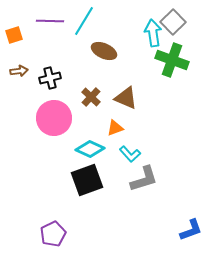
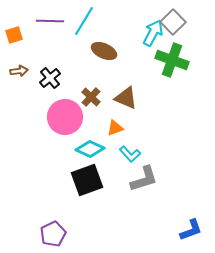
cyan arrow: rotated 36 degrees clockwise
black cross: rotated 25 degrees counterclockwise
pink circle: moved 11 px right, 1 px up
